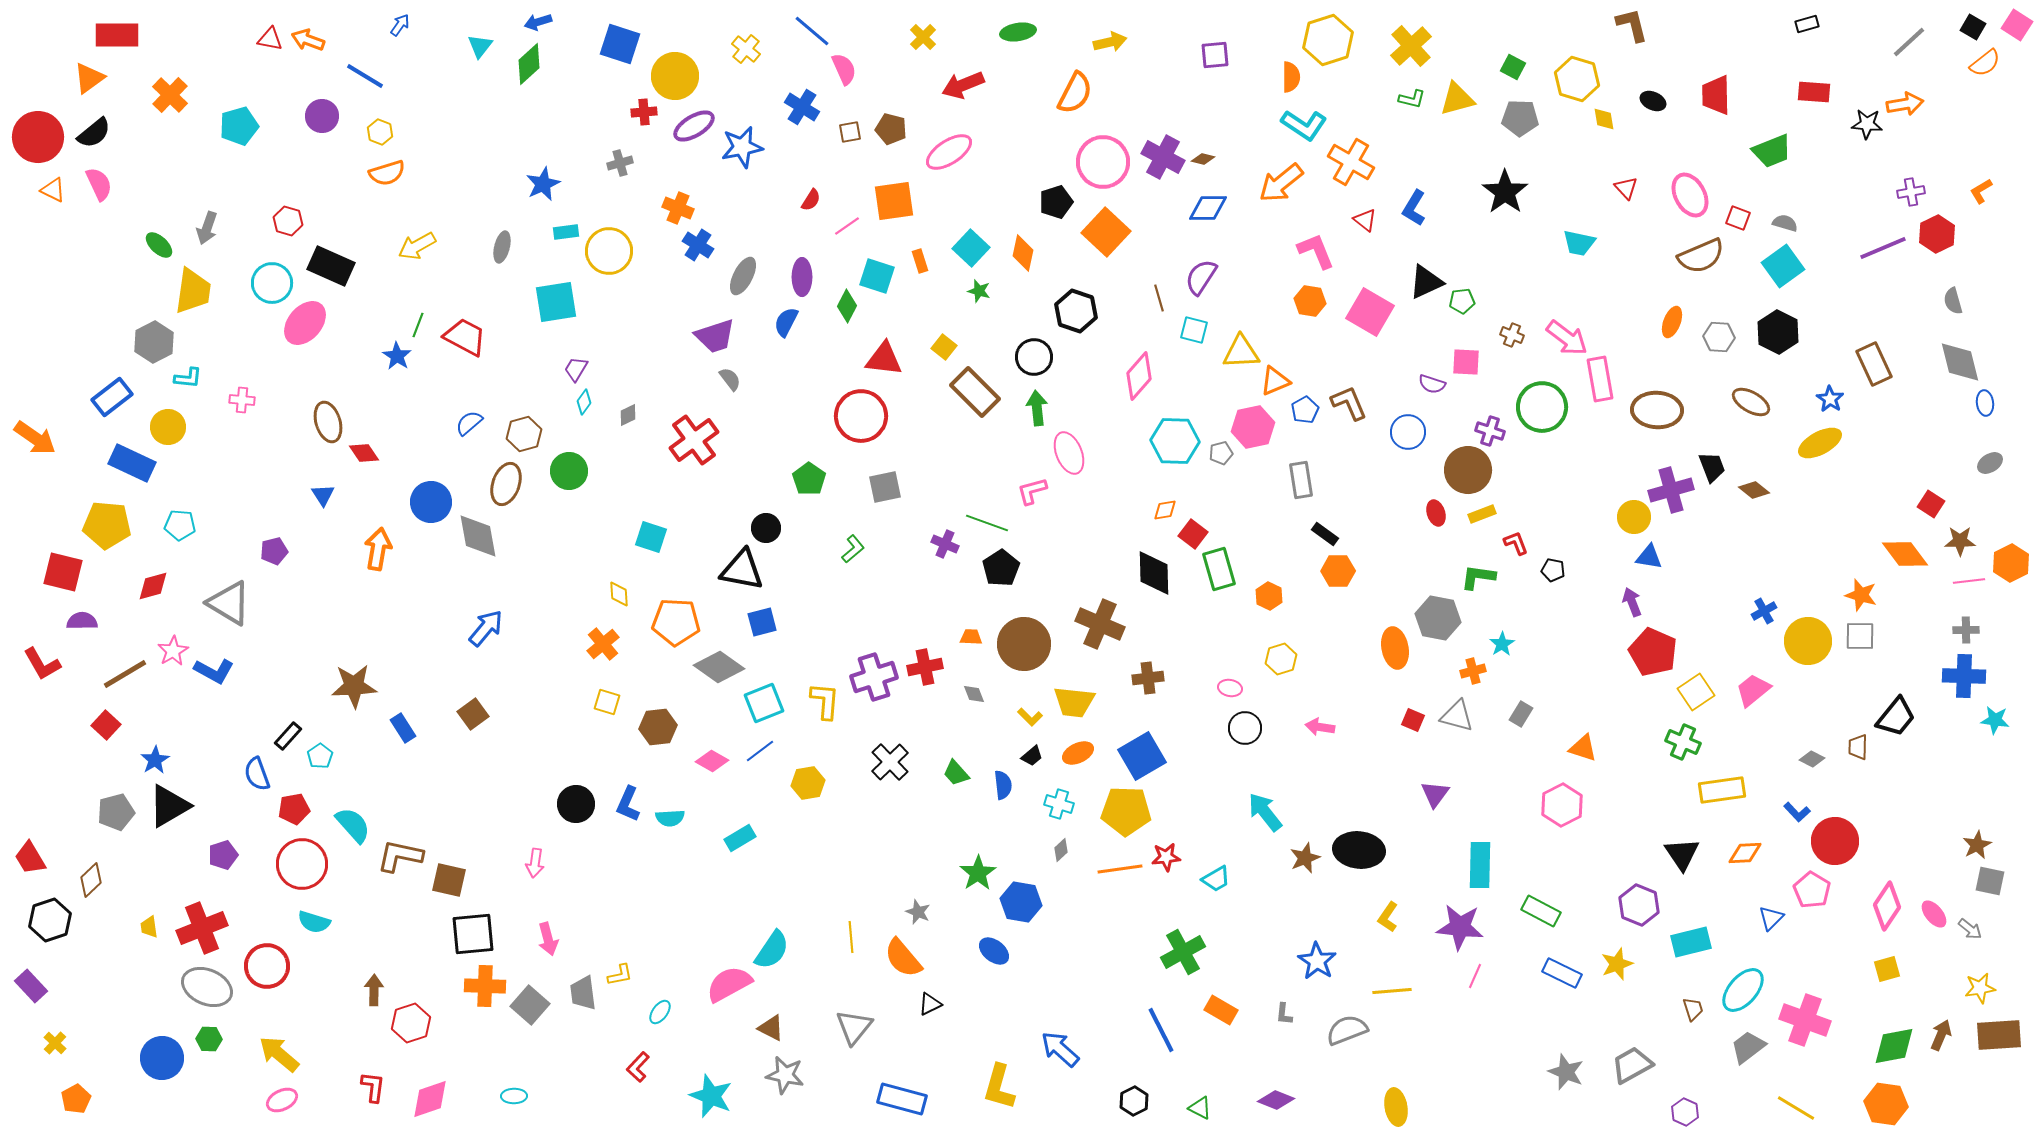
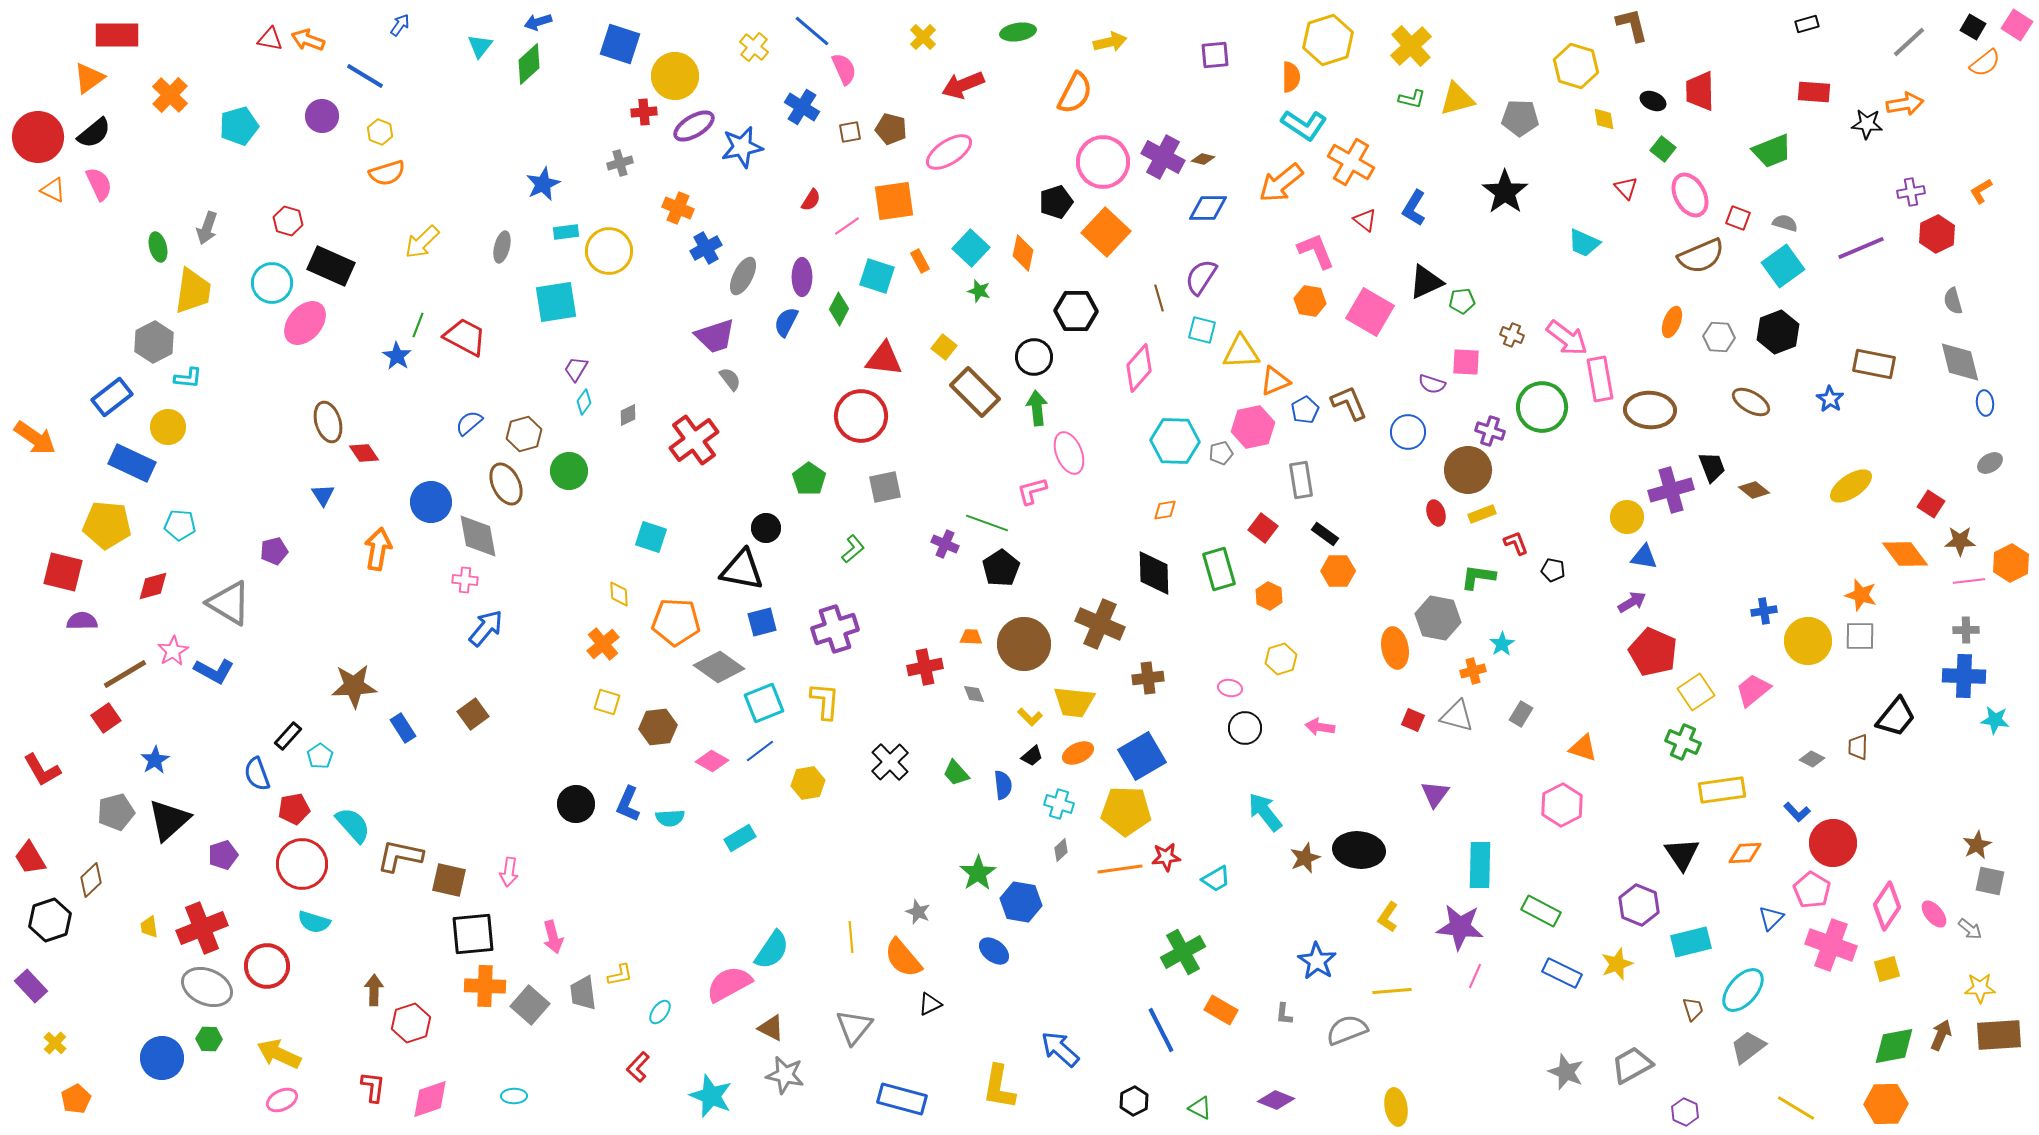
yellow cross at (746, 49): moved 8 px right, 2 px up
green square at (1513, 67): moved 150 px right, 82 px down; rotated 10 degrees clockwise
yellow hexagon at (1577, 79): moved 1 px left, 13 px up
red trapezoid at (1716, 95): moved 16 px left, 4 px up
cyan trapezoid at (1579, 243): moved 5 px right; rotated 12 degrees clockwise
green ellipse at (159, 245): moved 1 px left, 2 px down; rotated 32 degrees clockwise
blue cross at (698, 245): moved 8 px right, 3 px down; rotated 28 degrees clockwise
yellow arrow at (417, 246): moved 5 px right, 4 px up; rotated 15 degrees counterclockwise
purple line at (1883, 248): moved 22 px left
orange rectangle at (920, 261): rotated 10 degrees counterclockwise
green diamond at (847, 306): moved 8 px left, 3 px down
black hexagon at (1076, 311): rotated 18 degrees counterclockwise
cyan square at (1194, 330): moved 8 px right
black hexagon at (1778, 332): rotated 12 degrees clockwise
brown rectangle at (1874, 364): rotated 54 degrees counterclockwise
pink diamond at (1139, 376): moved 8 px up
pink cross at (242, 400): moved 223 px right, 180 px down
brown ellipse at (1657, 410): moved 7 px left
yellow ellipse at (1820, 443): moved 31 px right, 43 px down; rotated 6 degrees counterclockwise
brown ellipse at (506, 484): rotated 45 degrees counterclockwise
yellow circle at (1634, 517): moved 7 px left
red square at (1193, 534): moved 70 px right, 6 px up
blue triangle at (1649, 557): moved 5 px left
purple arrow at (1632, 602): rotated 80 degrees clockwise
blue cross at (1764, 611): rotated 20 degrees clockwise
red L-shape at (42, 664): moved 106 px down
purple cross at (874, 677): moved 39 px left, 48 px up
red square at (106, 725): moved 7 px up; rotated 12 degrees clockwise
black triangle at (169, 806): moved 14 px down; rotated 12 degrees counterclockwise
red circle at (1835, 841): moved 2 px left, 2 px down
pink arrow at (535, 863): moved 26 px left, 9 px down
pink arrow at (548, 939): moved 5 px right, 2 px up
yellow star at (1980, 988): rotated 8 degrees clockwise
pink cross at (1805, 1020): moved 26 px right, 75 px up
yellow arrow at (279, 1054): rotated 15 degrees counterclockwise
yellow L-shape at (999, 1087): rotated 6 degrees counterclockwise
orange hexagon at (1886, 1104): rotated 9 degrees counterclockwise
